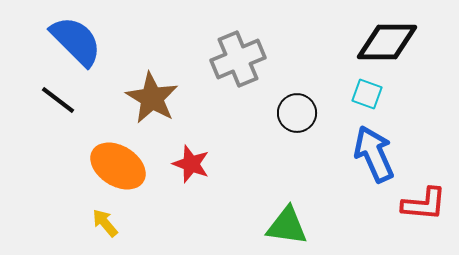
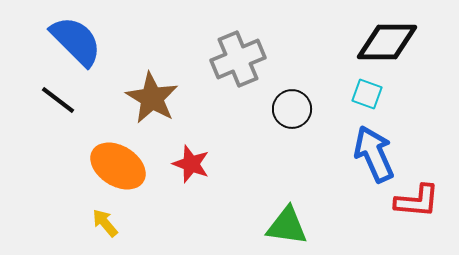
black circle: moved 5 px left, 4 px up
red L-shape: moved 7 px left, 3 px up
